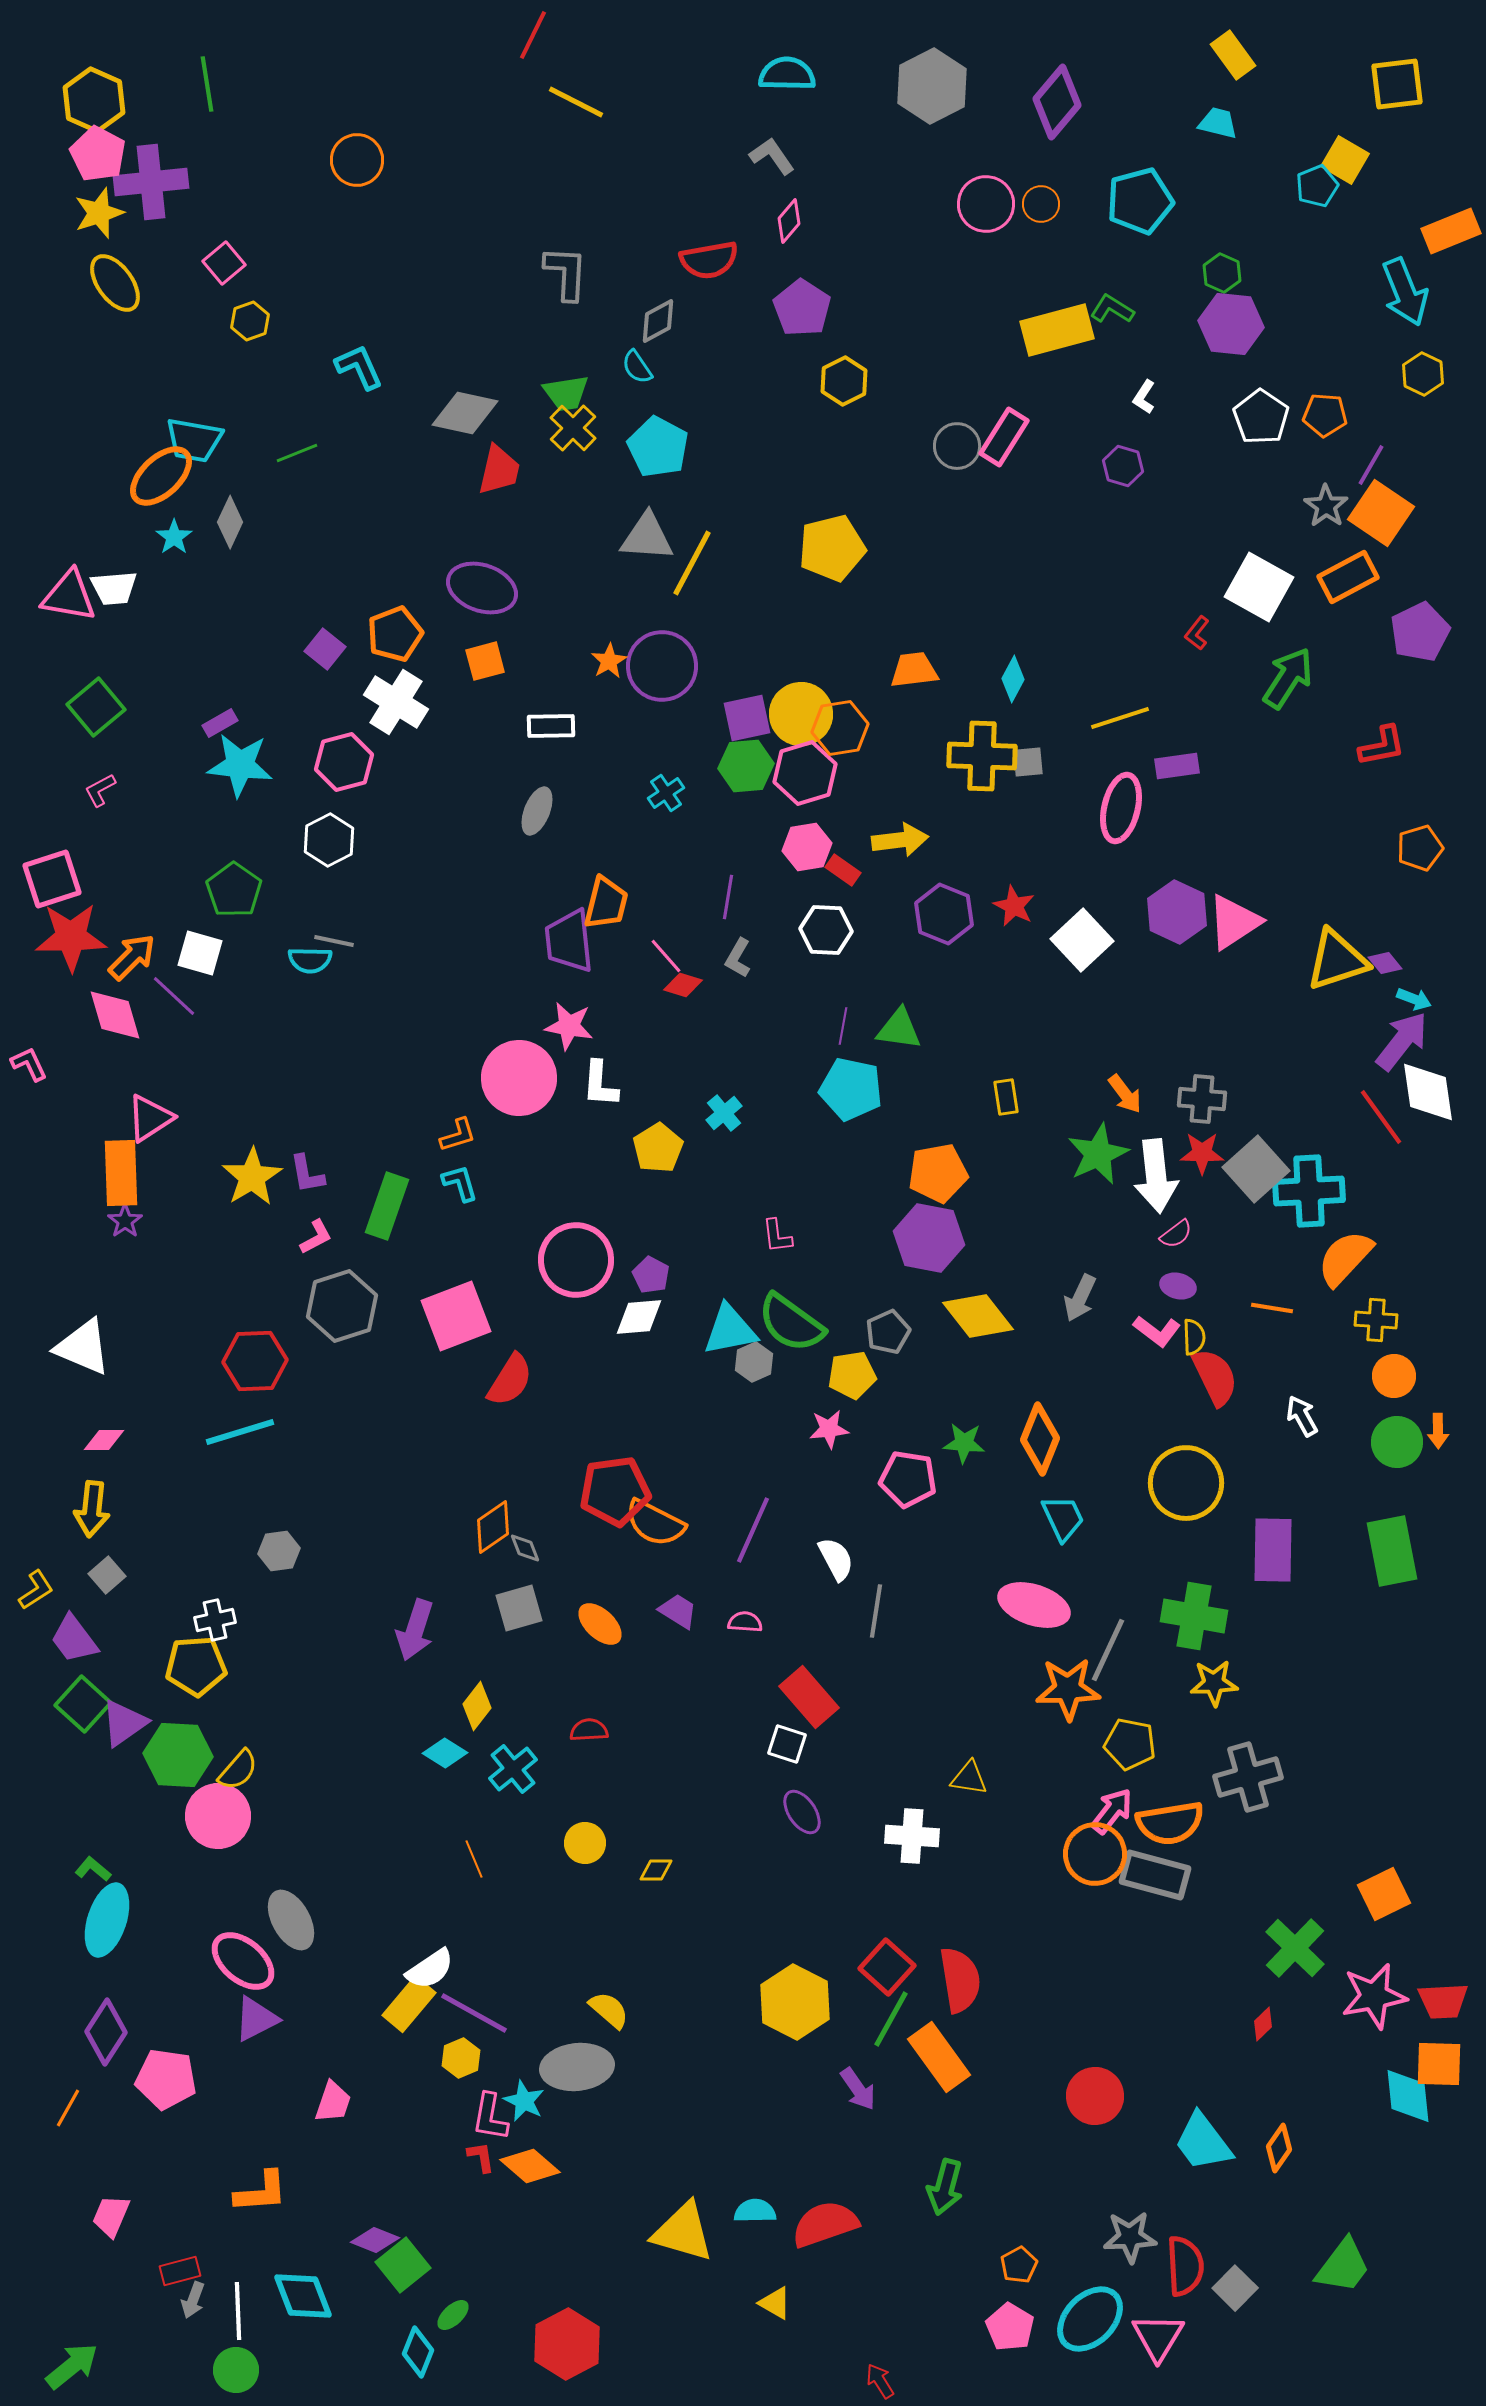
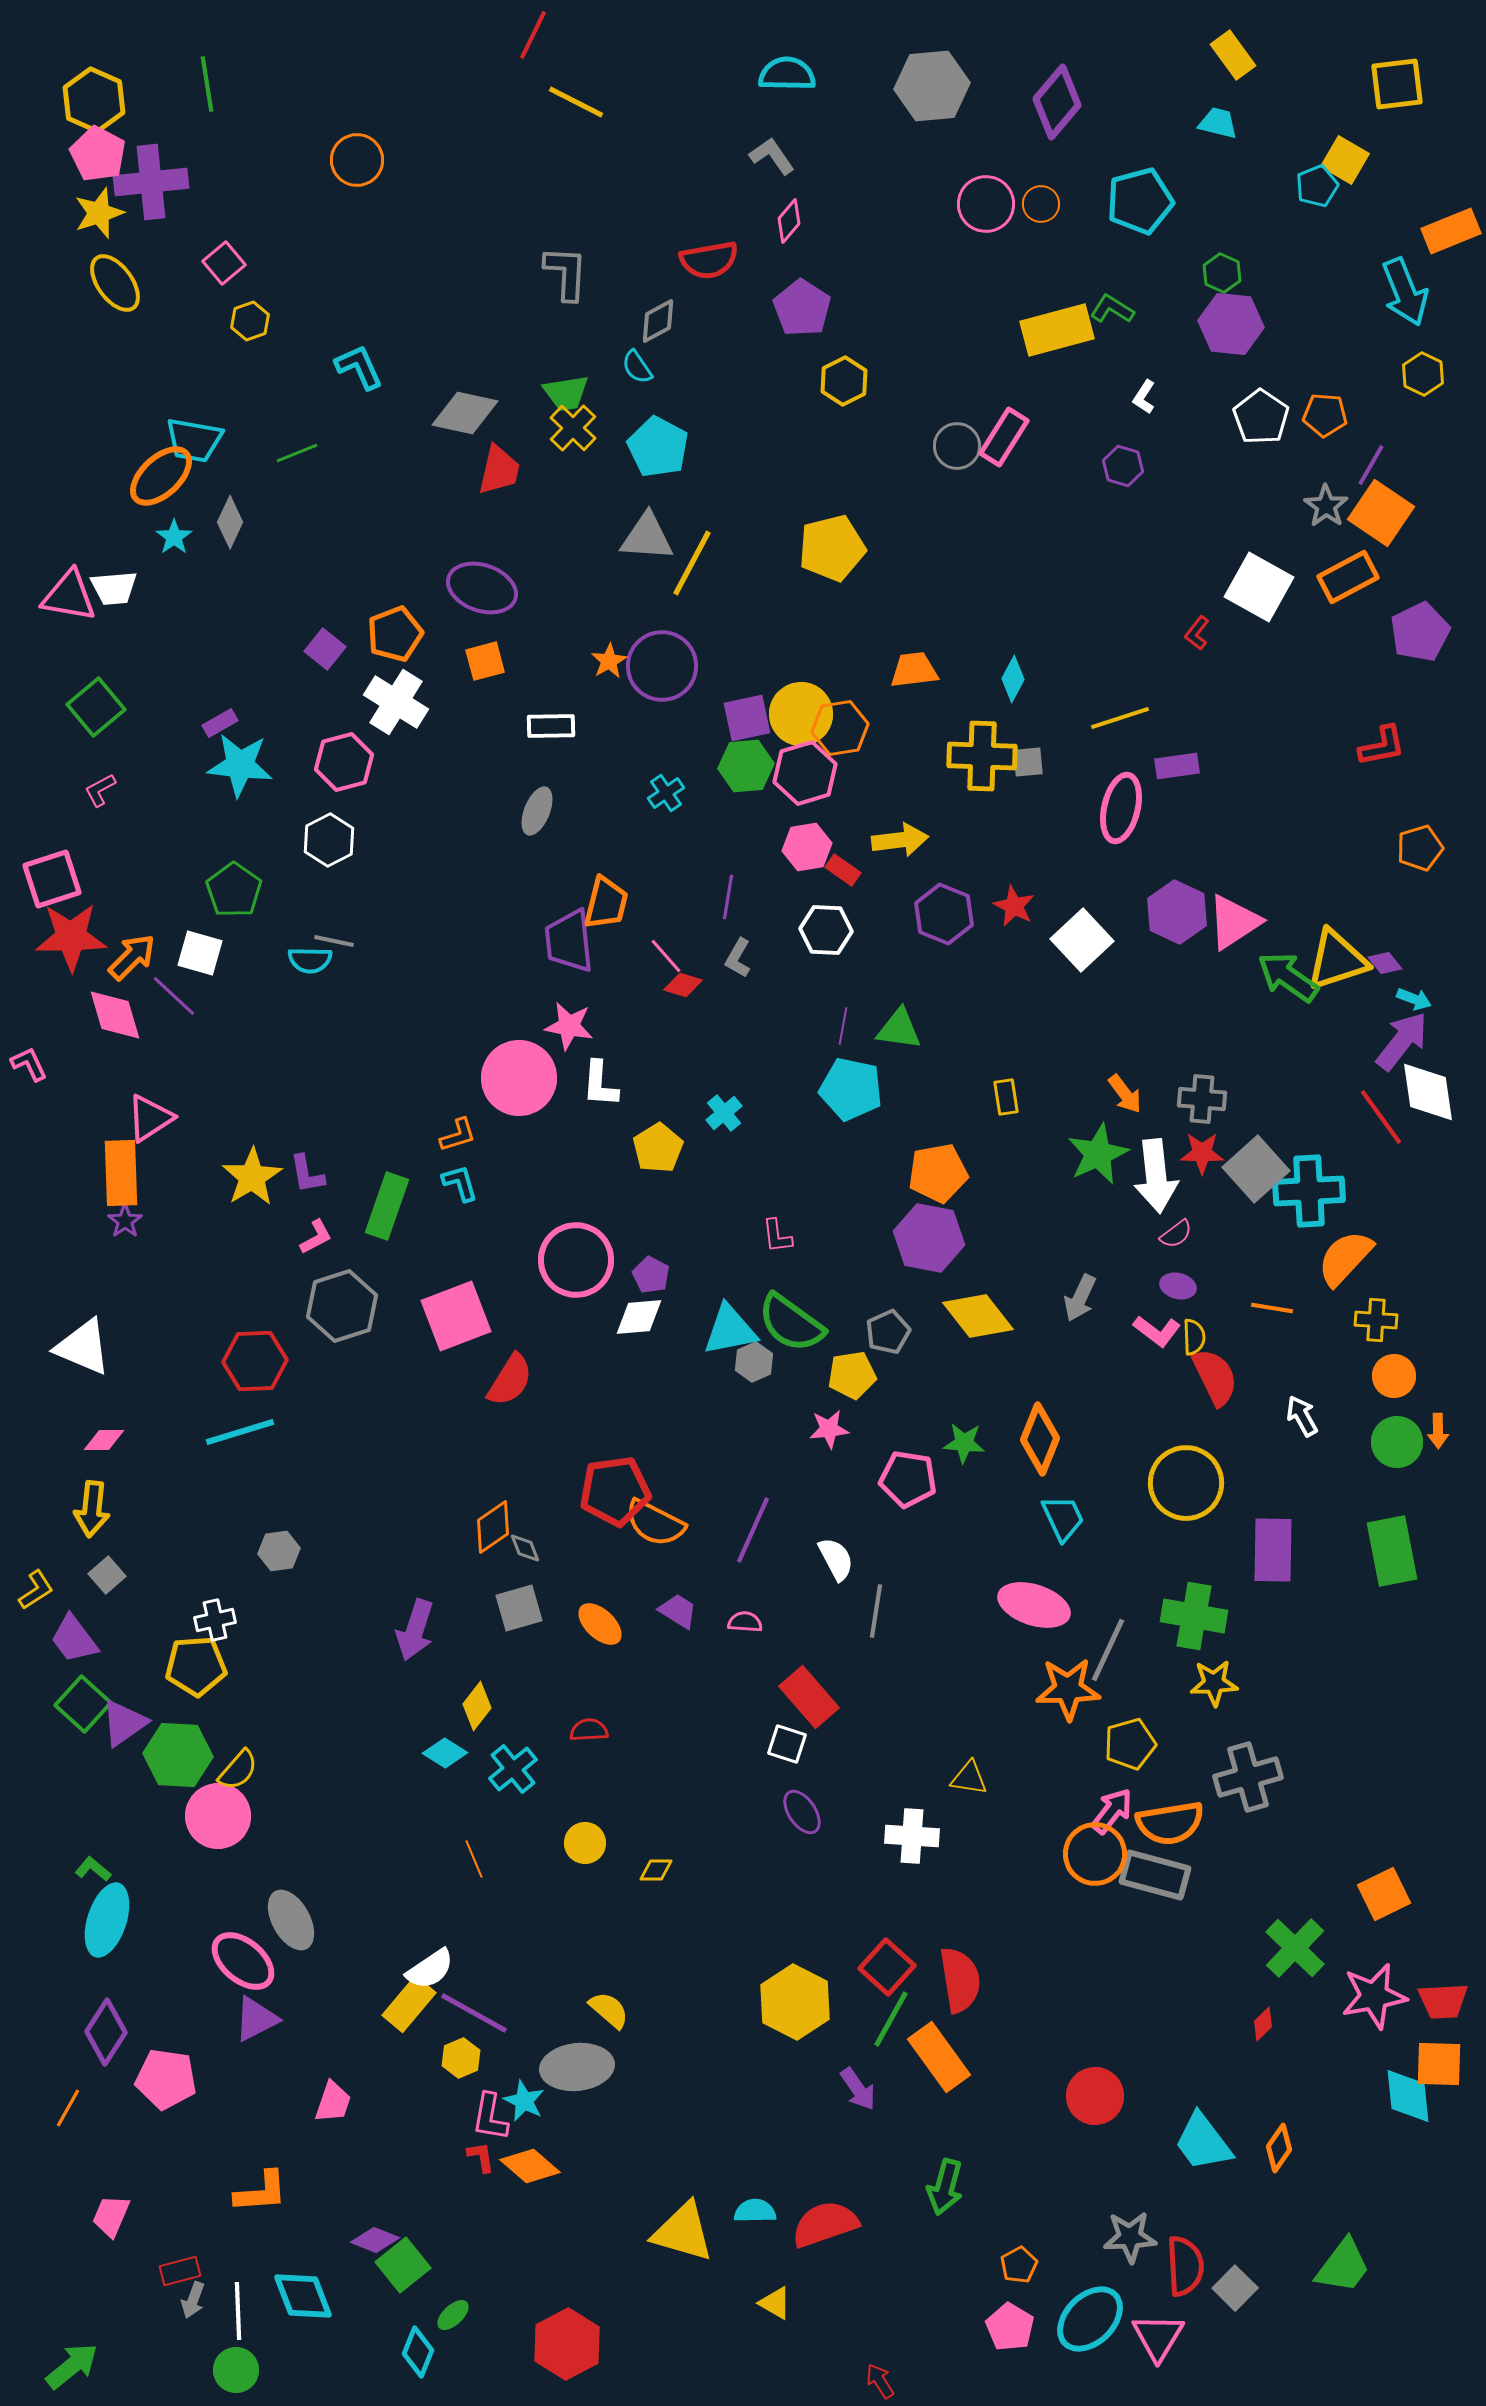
gray hexagon at (932, 86): rotated 22 degrees clockwise
green arrow at (1288, 678): moved 299 px down; rotated 88 degrees counterclockwise
yellow pentagon at (1130, 1744): rotated 27 degrees counterclockwise
